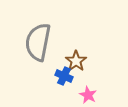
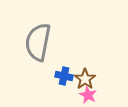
brown star: moved 9 px right, 18 px down
blue cross: rotated 12 degrees counterclockwise
